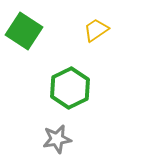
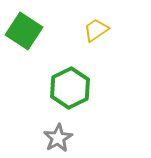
gray star: moved 1 px right, 1 px up; rotated 20 degrees counterclockwise
